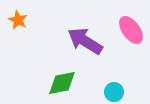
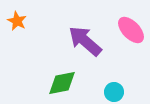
orange star: moved 1 px left, 1 px down
pink ellipse: rotated 8 degrees counterclockwise
purple arrow: rotated 9 degrees clockwise
